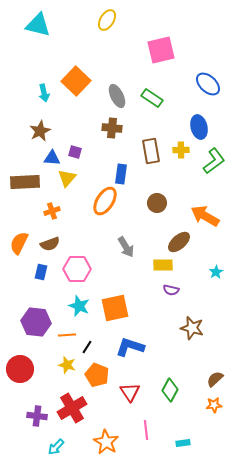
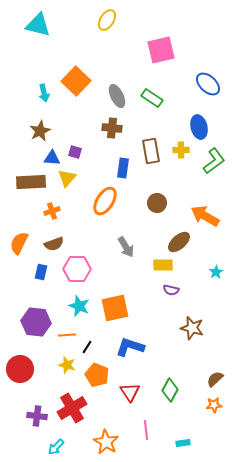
blue rectangle at (121, 174): moved 2 px right, 6 px up
brown rectangle at (25, 182): moved 6 px right
brown semicircle at (50, 244): moved 4 px right
